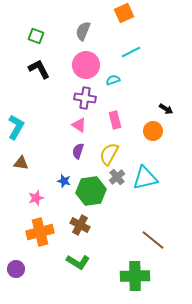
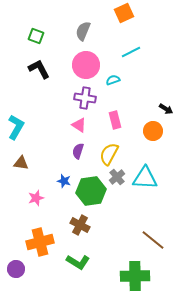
cyan triangle: rotated 16 degrees clockwise
orange cross: moved 10 px down
